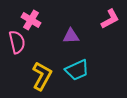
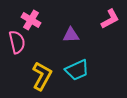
purple triangle: moved 1 px up
